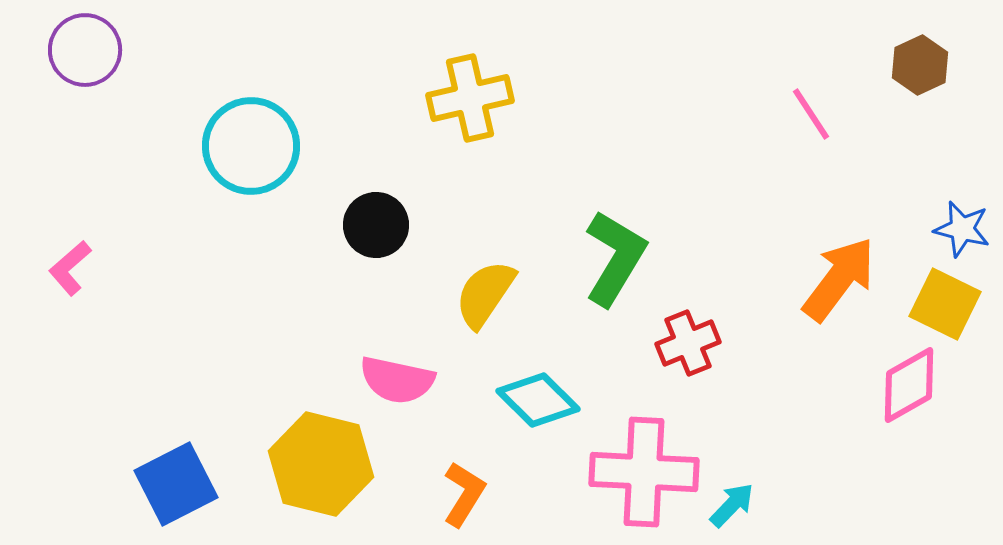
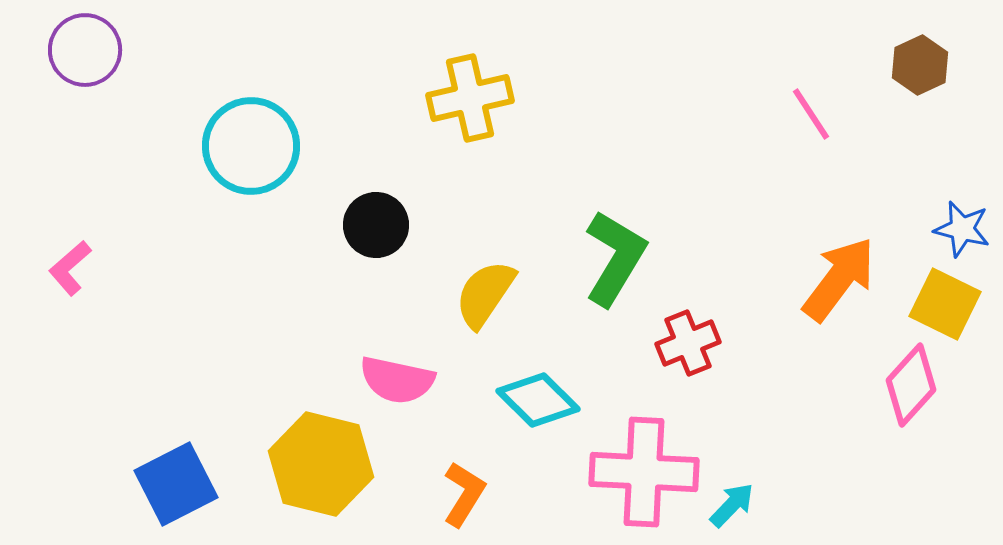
pink diamond: moved 2 px right; rotated 18 degrees counterclockwise
